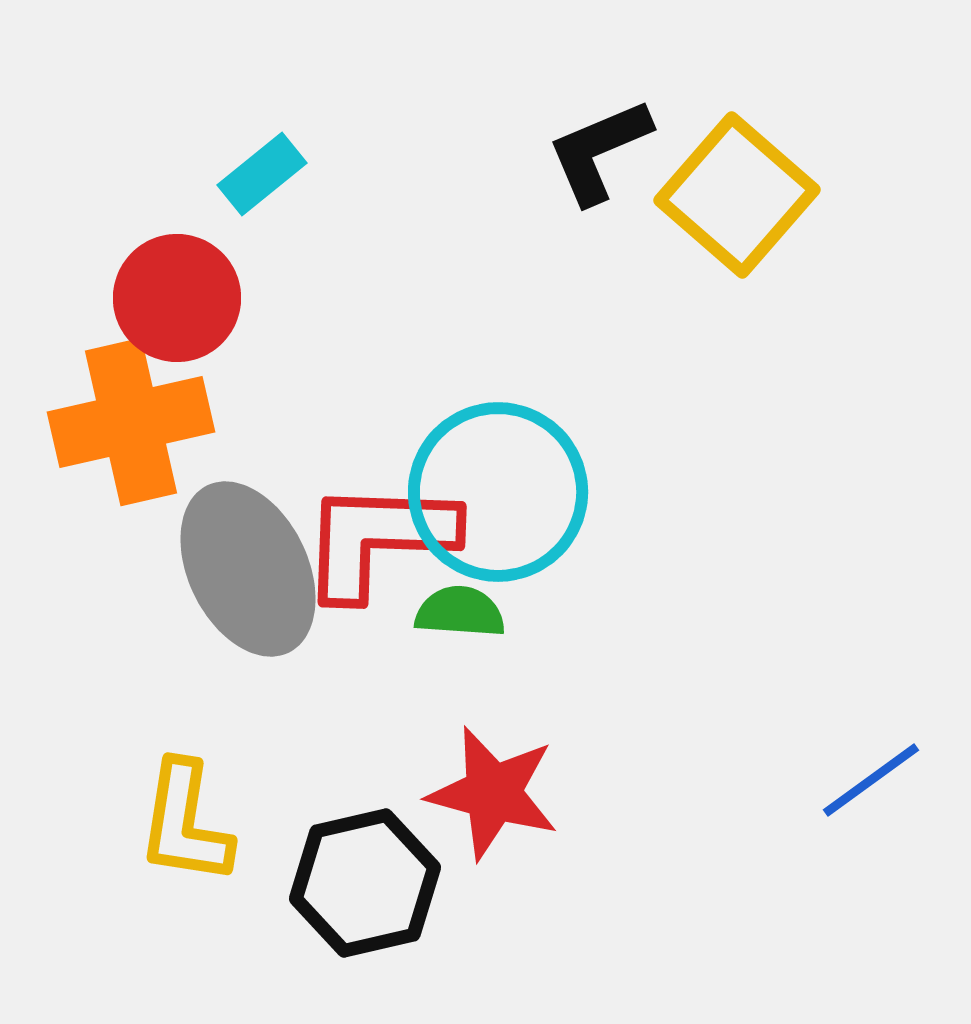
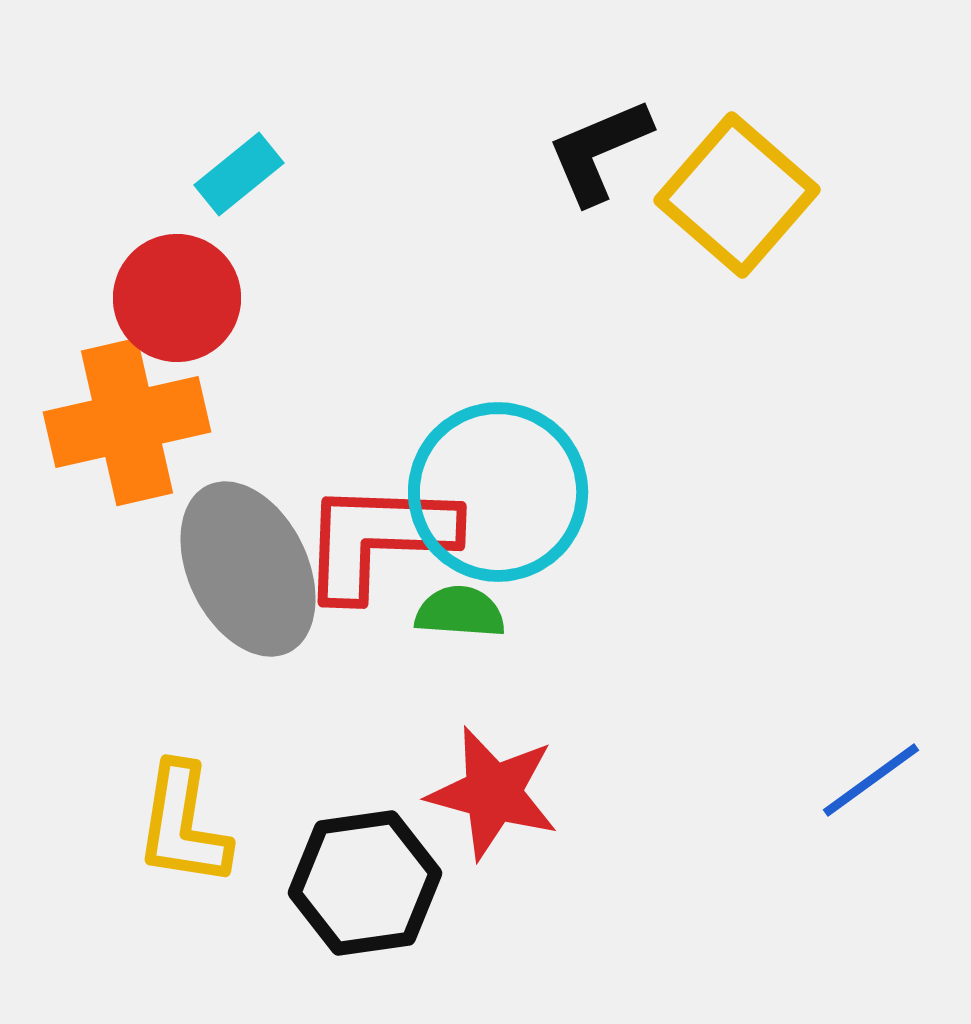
cyan rectangle: moved 23 px left
orange cross: moved 4 px left
yellow L-shape: moved 2 px left, 2 px down
black hexagon: rotated 5 degrees clockwise
